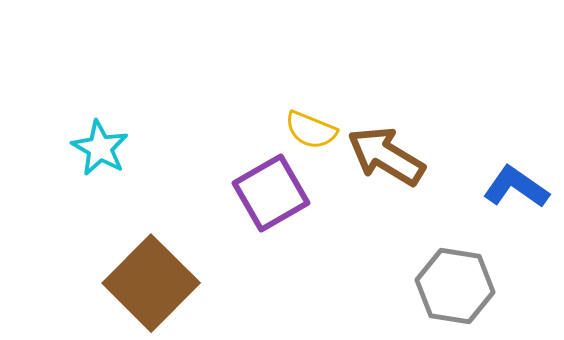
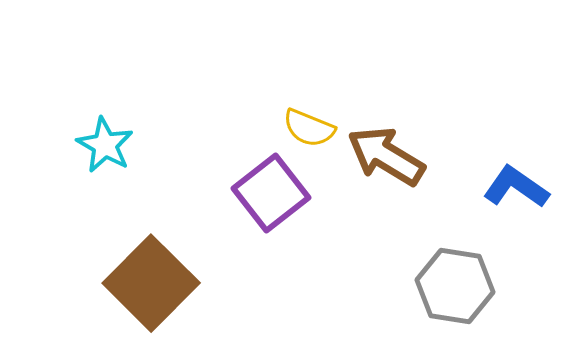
yellow semicircle: moved 2 px left, 2 px up
cyan star: moved 5 px right, 3 px up
purple square: rotated 8 degrees counterclockwise
